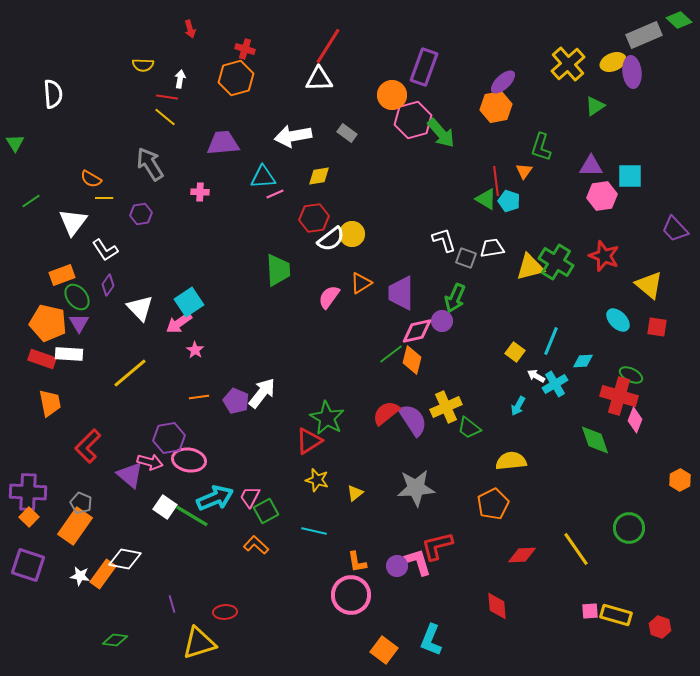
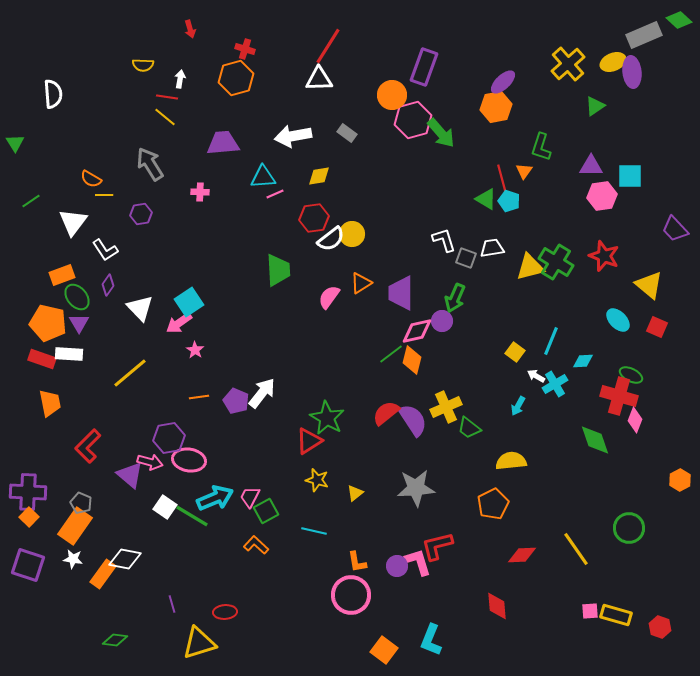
red line at (496, 181): moved 6 px right, 2 px up; rotated 8 degrees counterclockwise
yellow line at (104, 198): moved 3 px up
red square at (657, 327): rotated 15 degrees clockwise
white star at (80, 576): moved 7 px left, 17 px up
